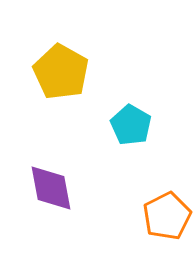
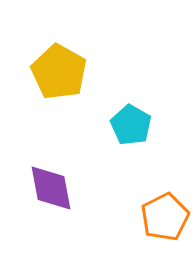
yellow pentagon: moved 2 px left
orange pentagon: moved 2 px left, 1 px down
